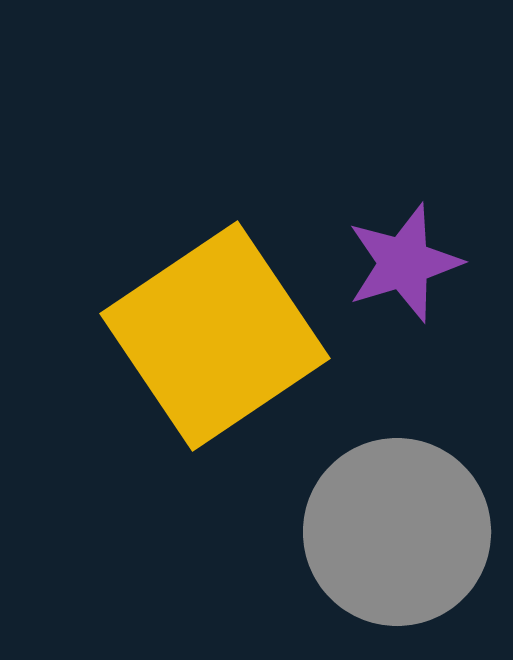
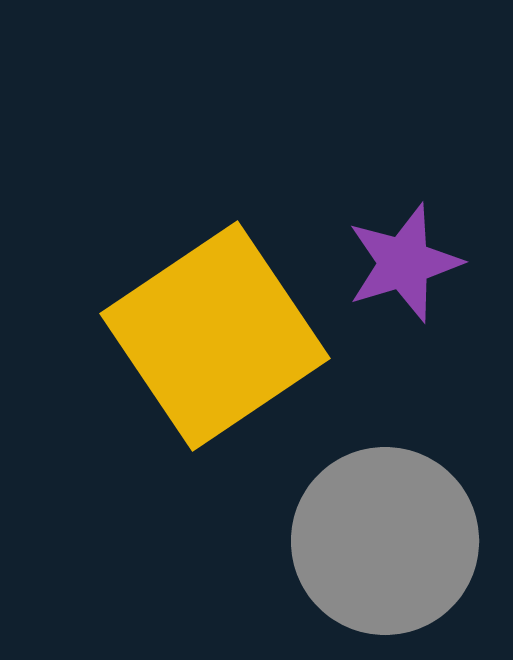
gray circle: moved 12 px left, 9 px down
